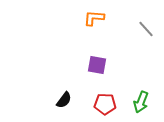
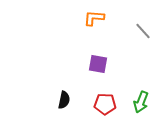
gray line: moved 3 px left, 2 px down
purple square: moved 1 px right, 1 px up
black semicircle: rotated 24 degrees counterclockwise
